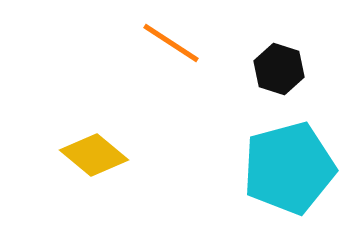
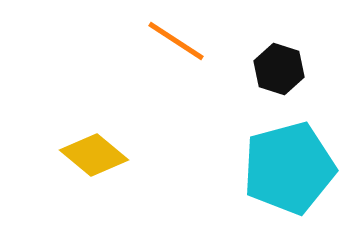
orange line: moved 5 px right, 2 px up
